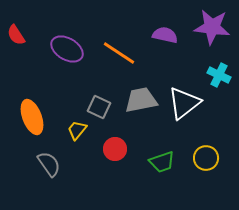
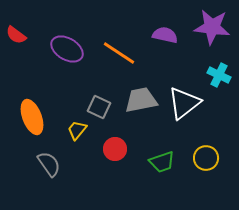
red semicircle: rotated 20 degrees counterclockwise
